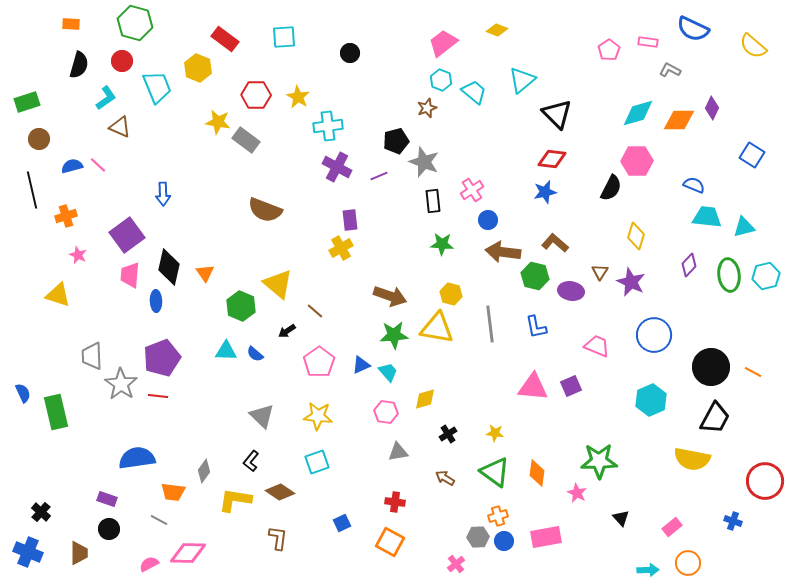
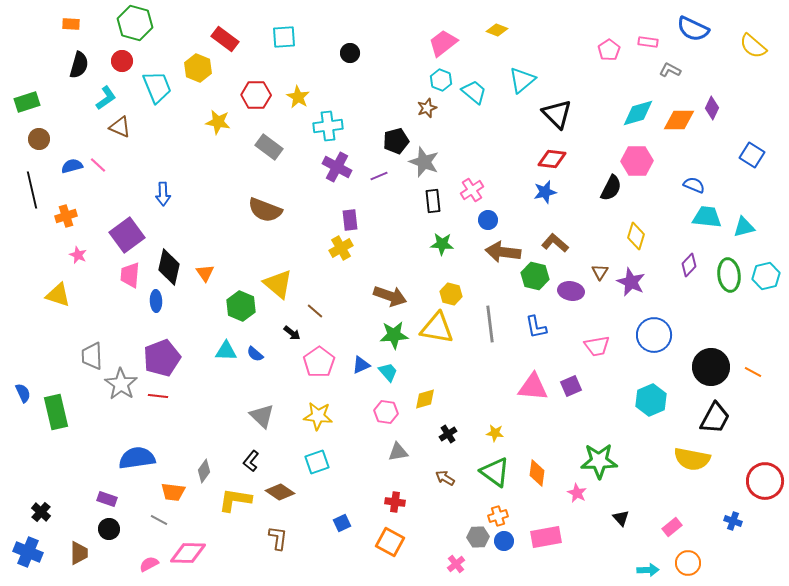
gray rectangle at (246, 140): moved 23 px right, 7 px down
black arrow at (287, 331): moved 5 px right, 2 px down; rotated 108 degrees counterclockwise
pink trapezoid at (597, 346): rotated 148 degrees clockwise
